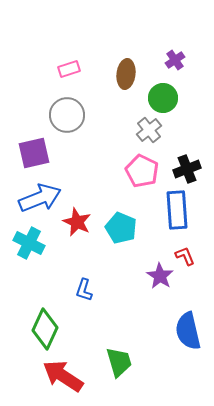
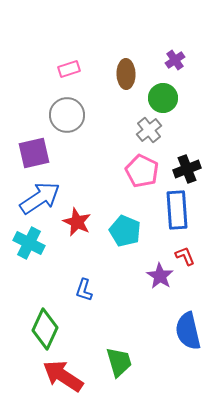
brown ellipse: rotated 8 degrees counterclockwise
blue arrow: rotated 12 degrees counterclockwise
cyan pentagon: moved 4 px right, 3 px down
